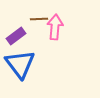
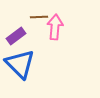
brown line: moved 2 px up
blue triangle: rotated 8 degrees counterclockwise
